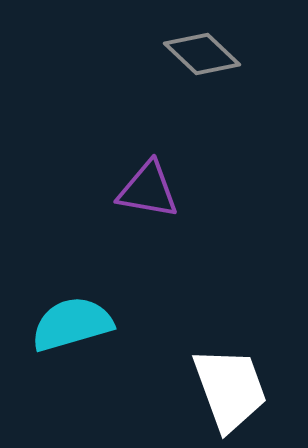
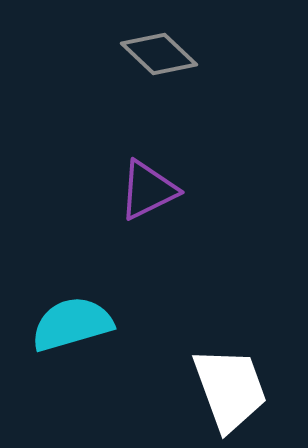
gray diamond: moved 43 px left
purple triangle: rotated 36 degrees counterclockwise
